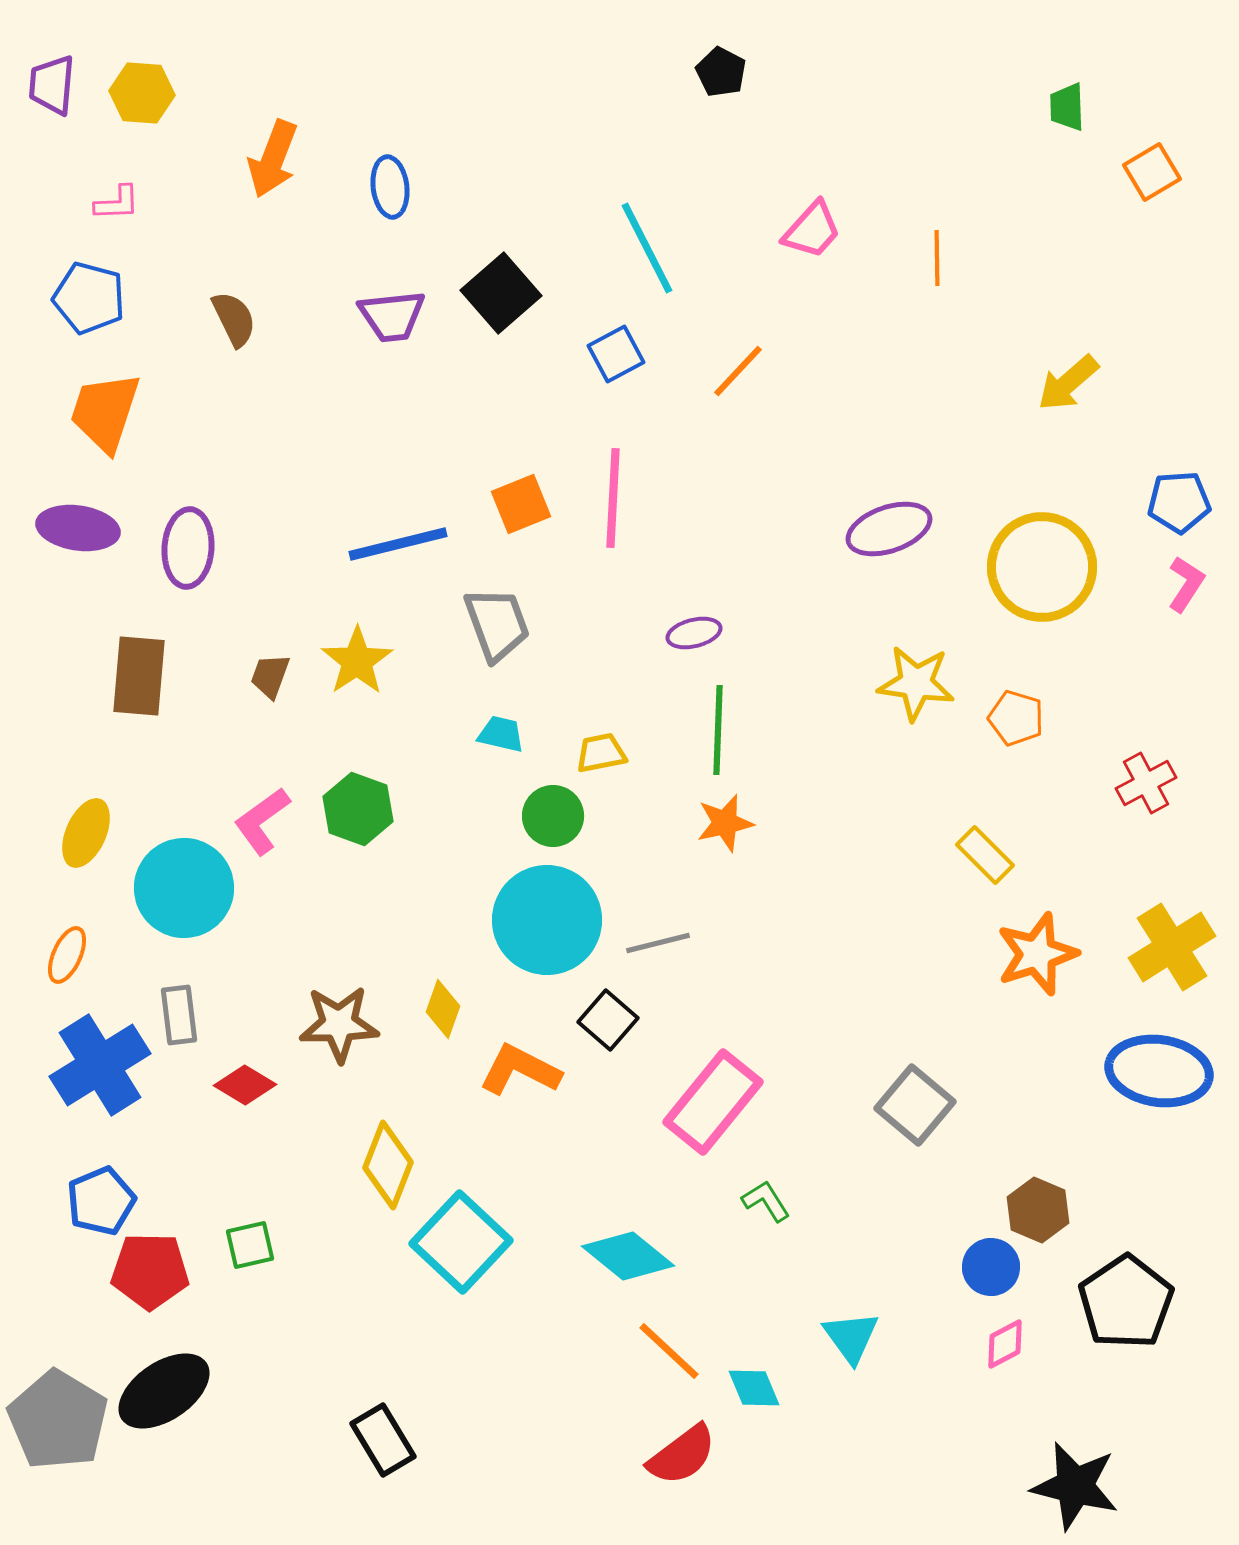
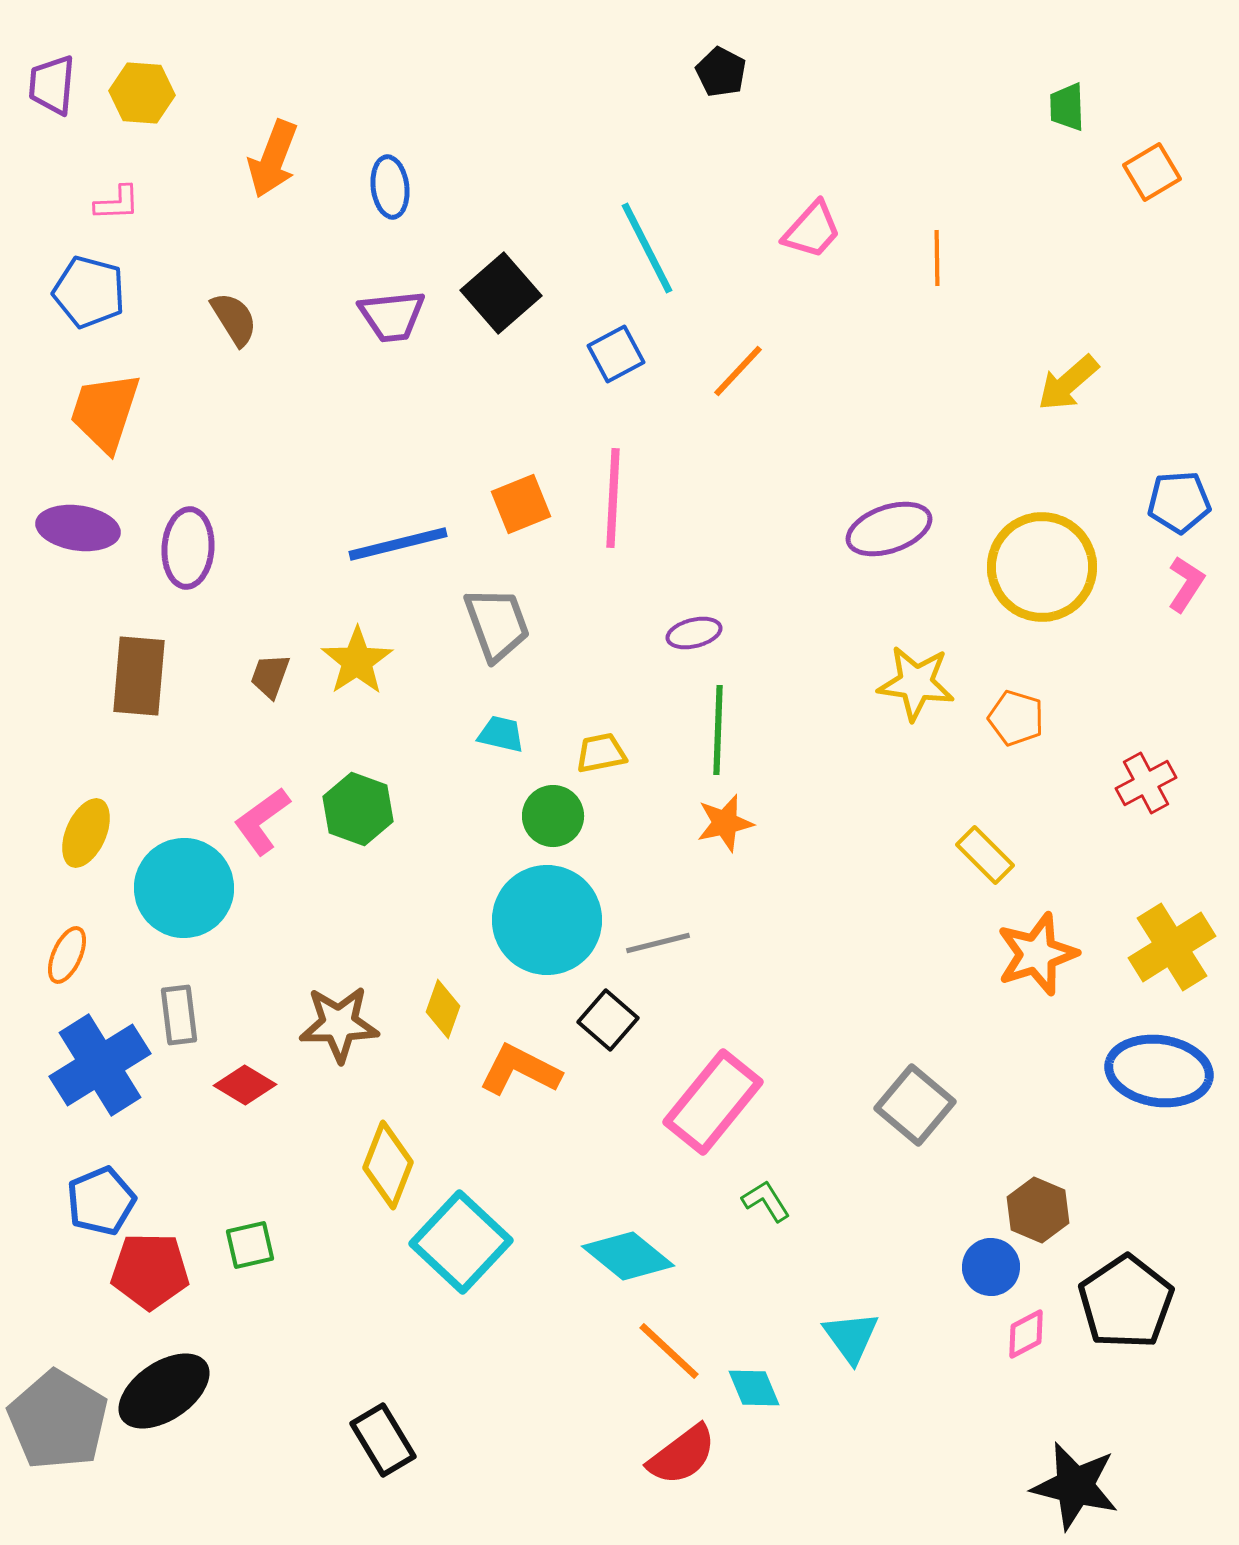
blue pentagon at (89, 298): moved 6 px up
brown semicircle at (234, 319): rotated 6 degrees counterclockwise
pink diamond at (1005, 1344): moved 21 px right, 10 px up
